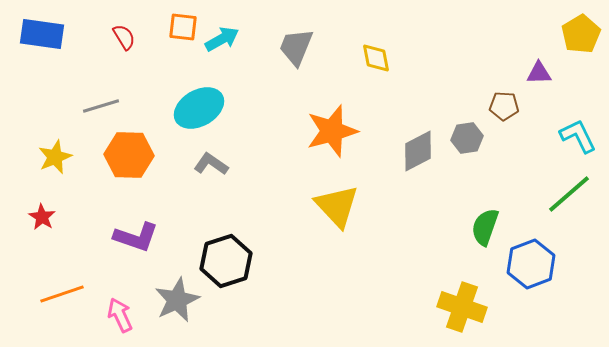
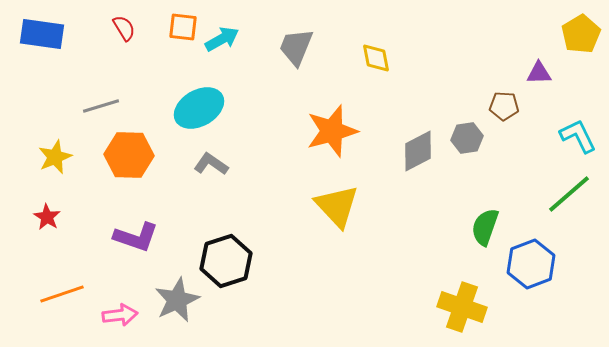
red semicircle: moved 9 px up
red star: moved 5 px right
pink arrow: rotated 108 degrees clockwise
